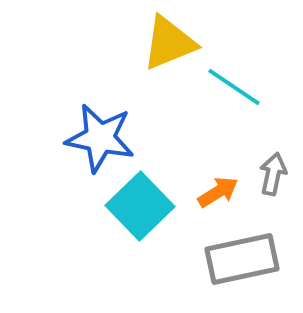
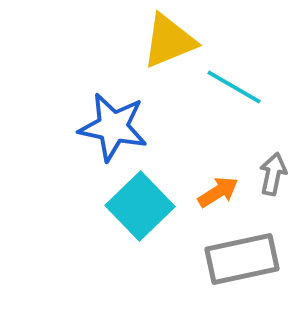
yellow triangle: moved 2 px up
cyan line: rotated 4 degrees counterclockwise
blue star: moved 13 px right, 11 px up
